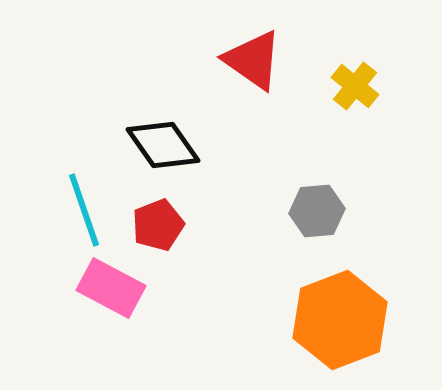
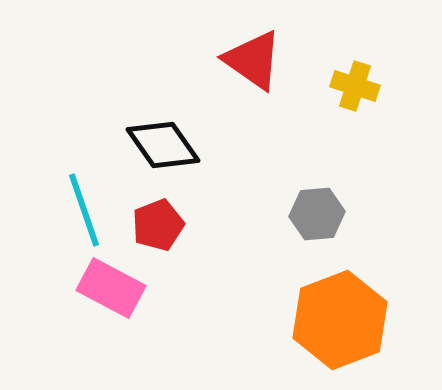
yellow cross: rotated 21 degrees counterclockwise
gray hexagon: moved 3 px down
